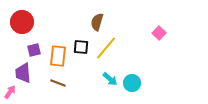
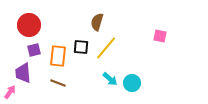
red circle: moved 7 px right, 3 px down
pink square: moved 1 px right, 3 px down; rotated 32 degrees counterclockwise
